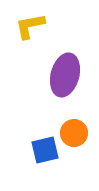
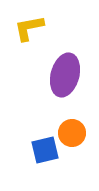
yellow L-shape: moved 1 px left, 2 px down
orange circle: moved 2 px left
